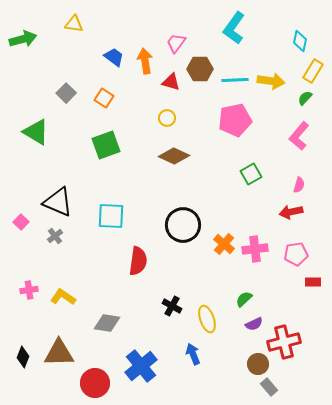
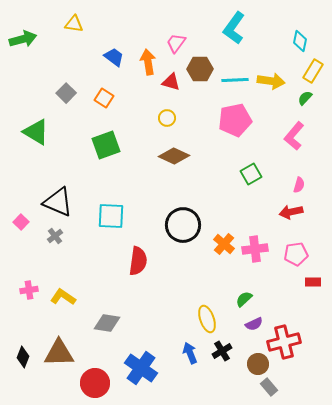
orange arrow at (145, 61): moved 3 px right, 1 px down
pink L-shape at (299, 136): moved 5 px left
black cross at (172, 306): moved 50 px right, 45 px down; rotated 30 degrees clockwise
blue arrow at (193, 354): moved 3 px left, 1 px up
blue cross at (141, 366): moved 2 px down; rotated 16 degrees counterclockwise
